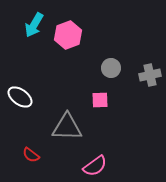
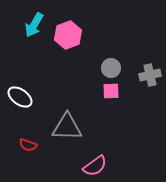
pink square: moved 11 px right, 9 px up
red semicircle: moved 3 px left, 10 px up; rotated 18 degrees counterclockwise
